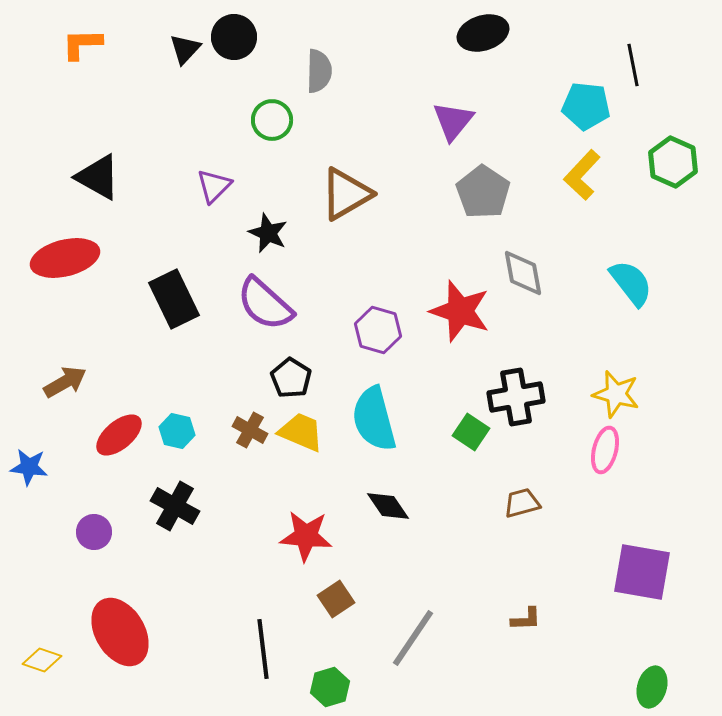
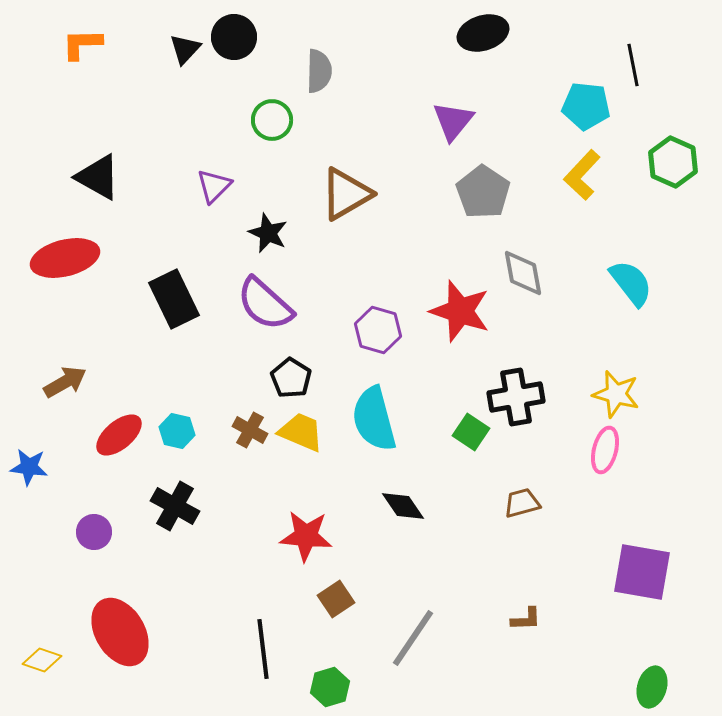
black diamond at (388, 506): moved 15 px right
